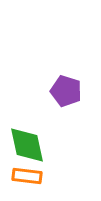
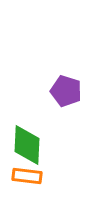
green diamond: rotated 15 degrees clockwise
